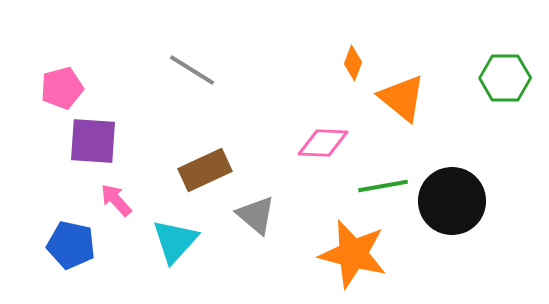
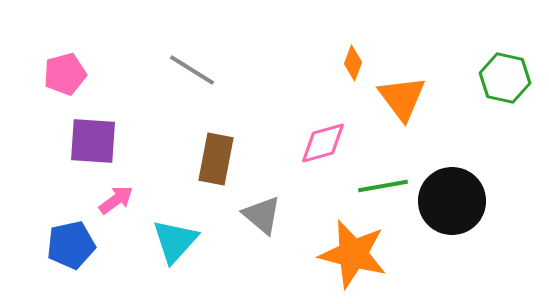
green hexagon: rotated 12 degrees clockwise
pink pentagon: moved 3 px right, 14 px up
orange triangle: rotated 14 degrees clockwise
pink diamond: rotated 18 degrees counterclockwise
brown rectangle: moved 11 px right, 11 px up; rotated 54 degrees counterclockwise
pink arrow: rotated 96 degrees clockwise
gray triangle: moved 6 px right
blue pentagon: rotated 24 degrees counterclockwise
